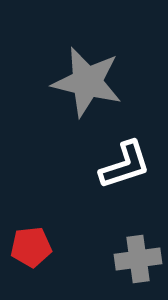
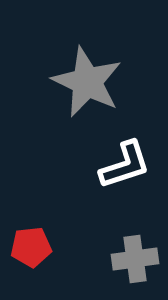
gray star: rotated 12 degrees clockwise
gray cross: moved 3 px left
